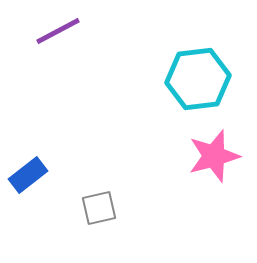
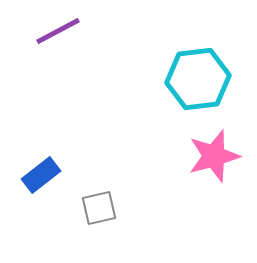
blue rectangle: moved 13 px right
